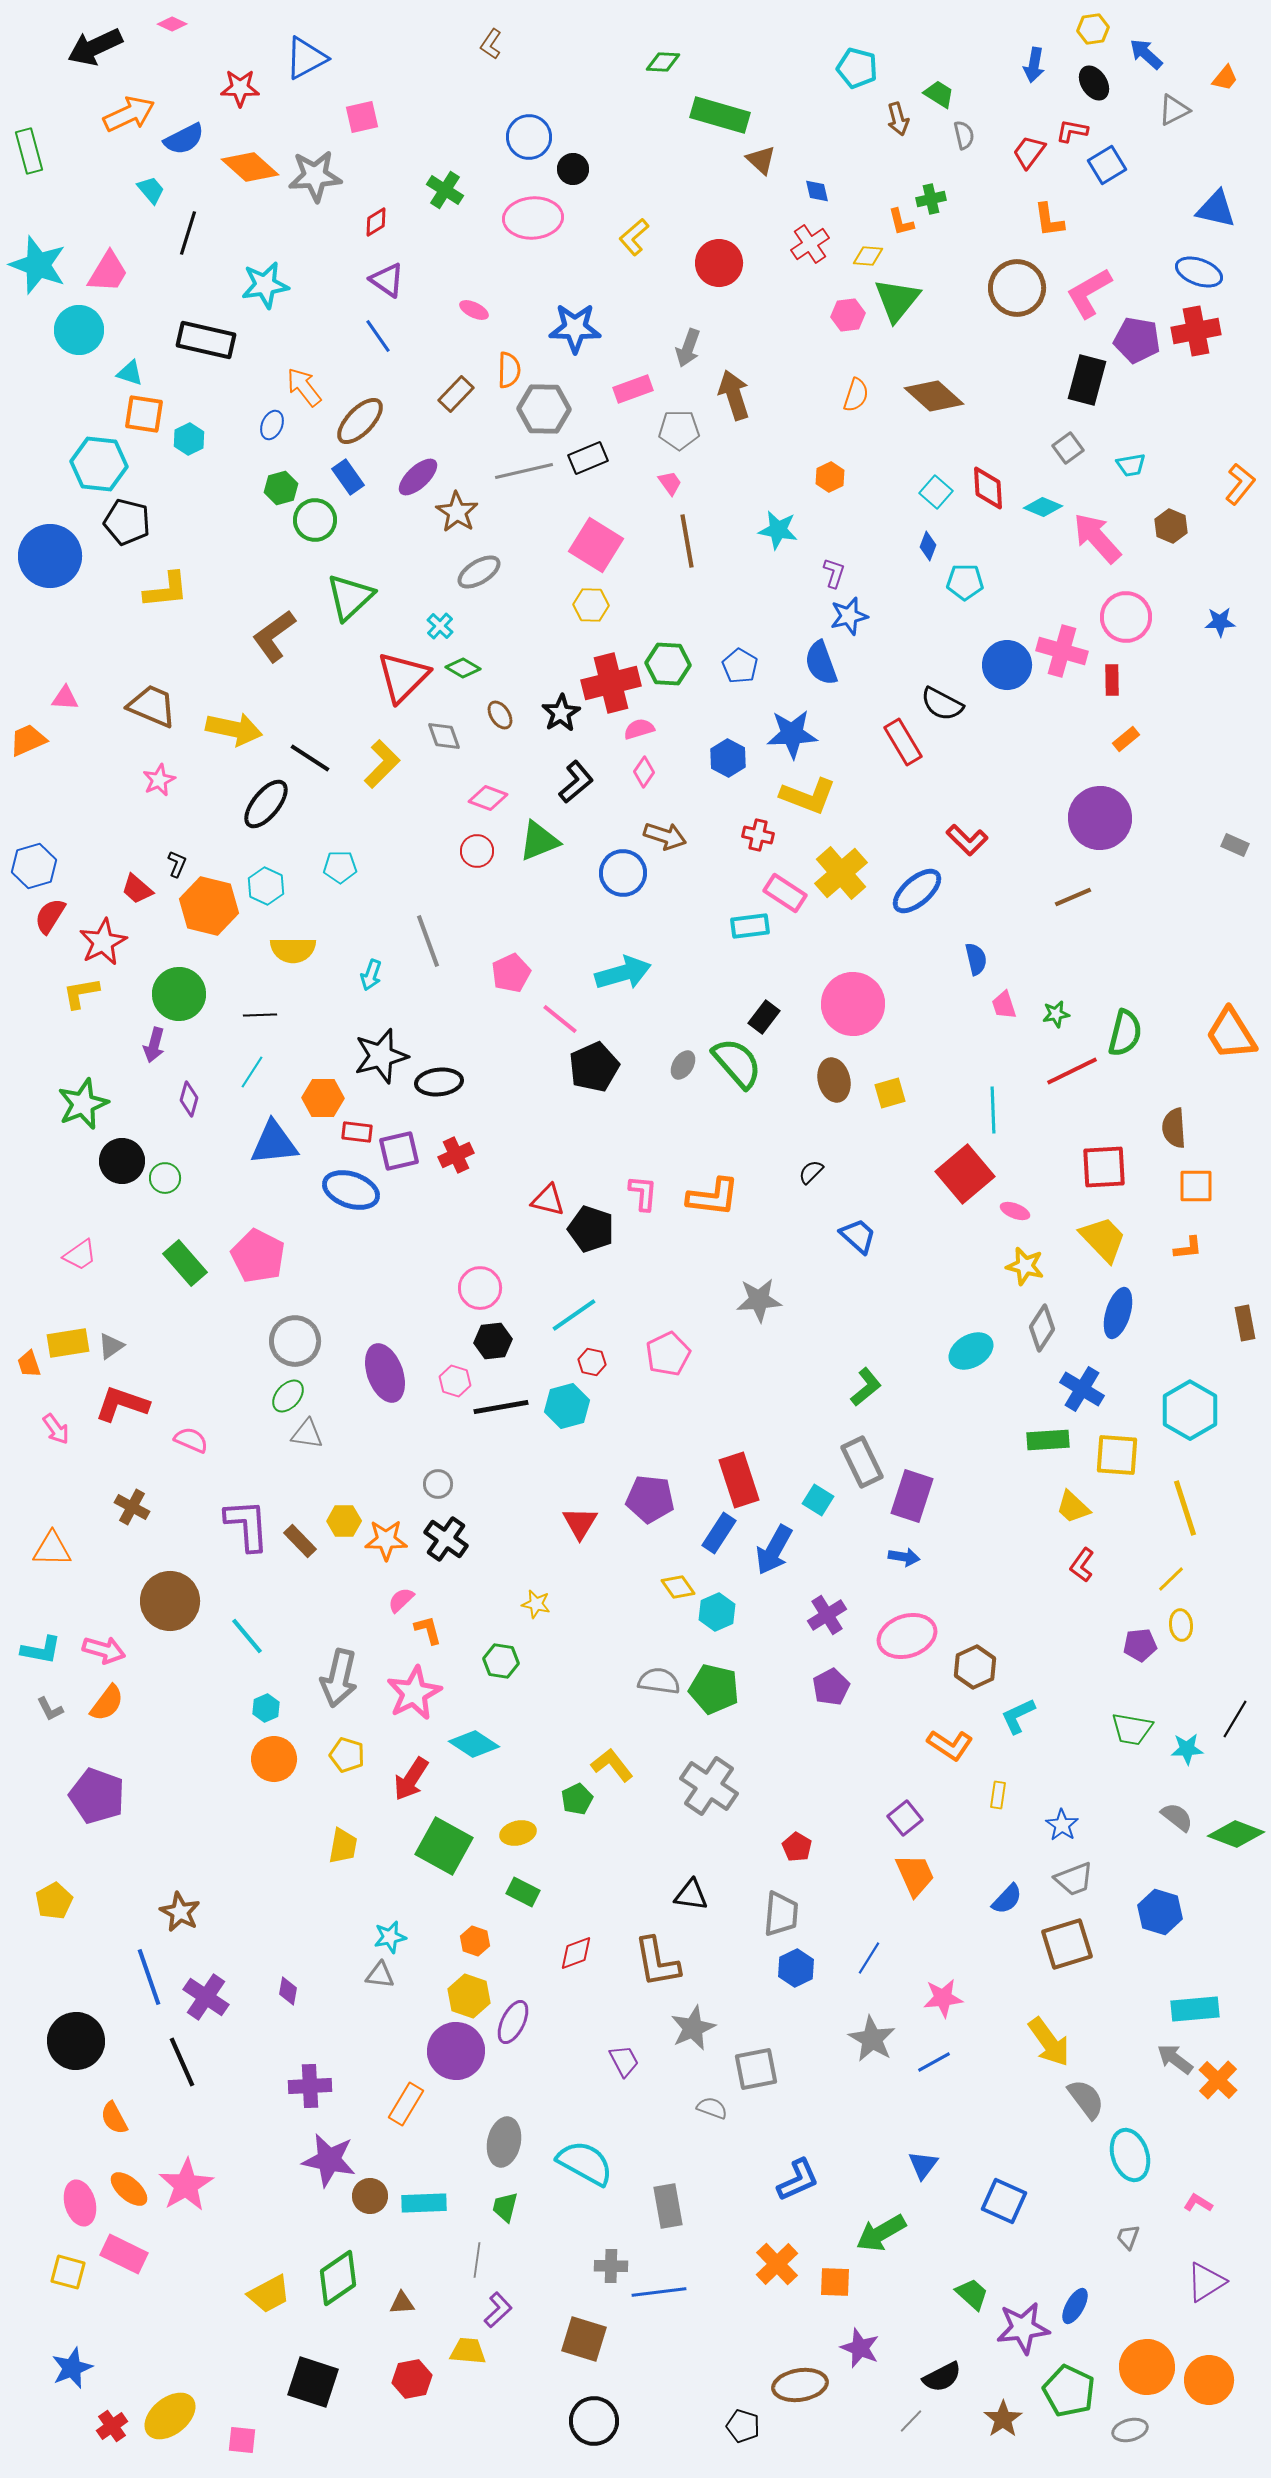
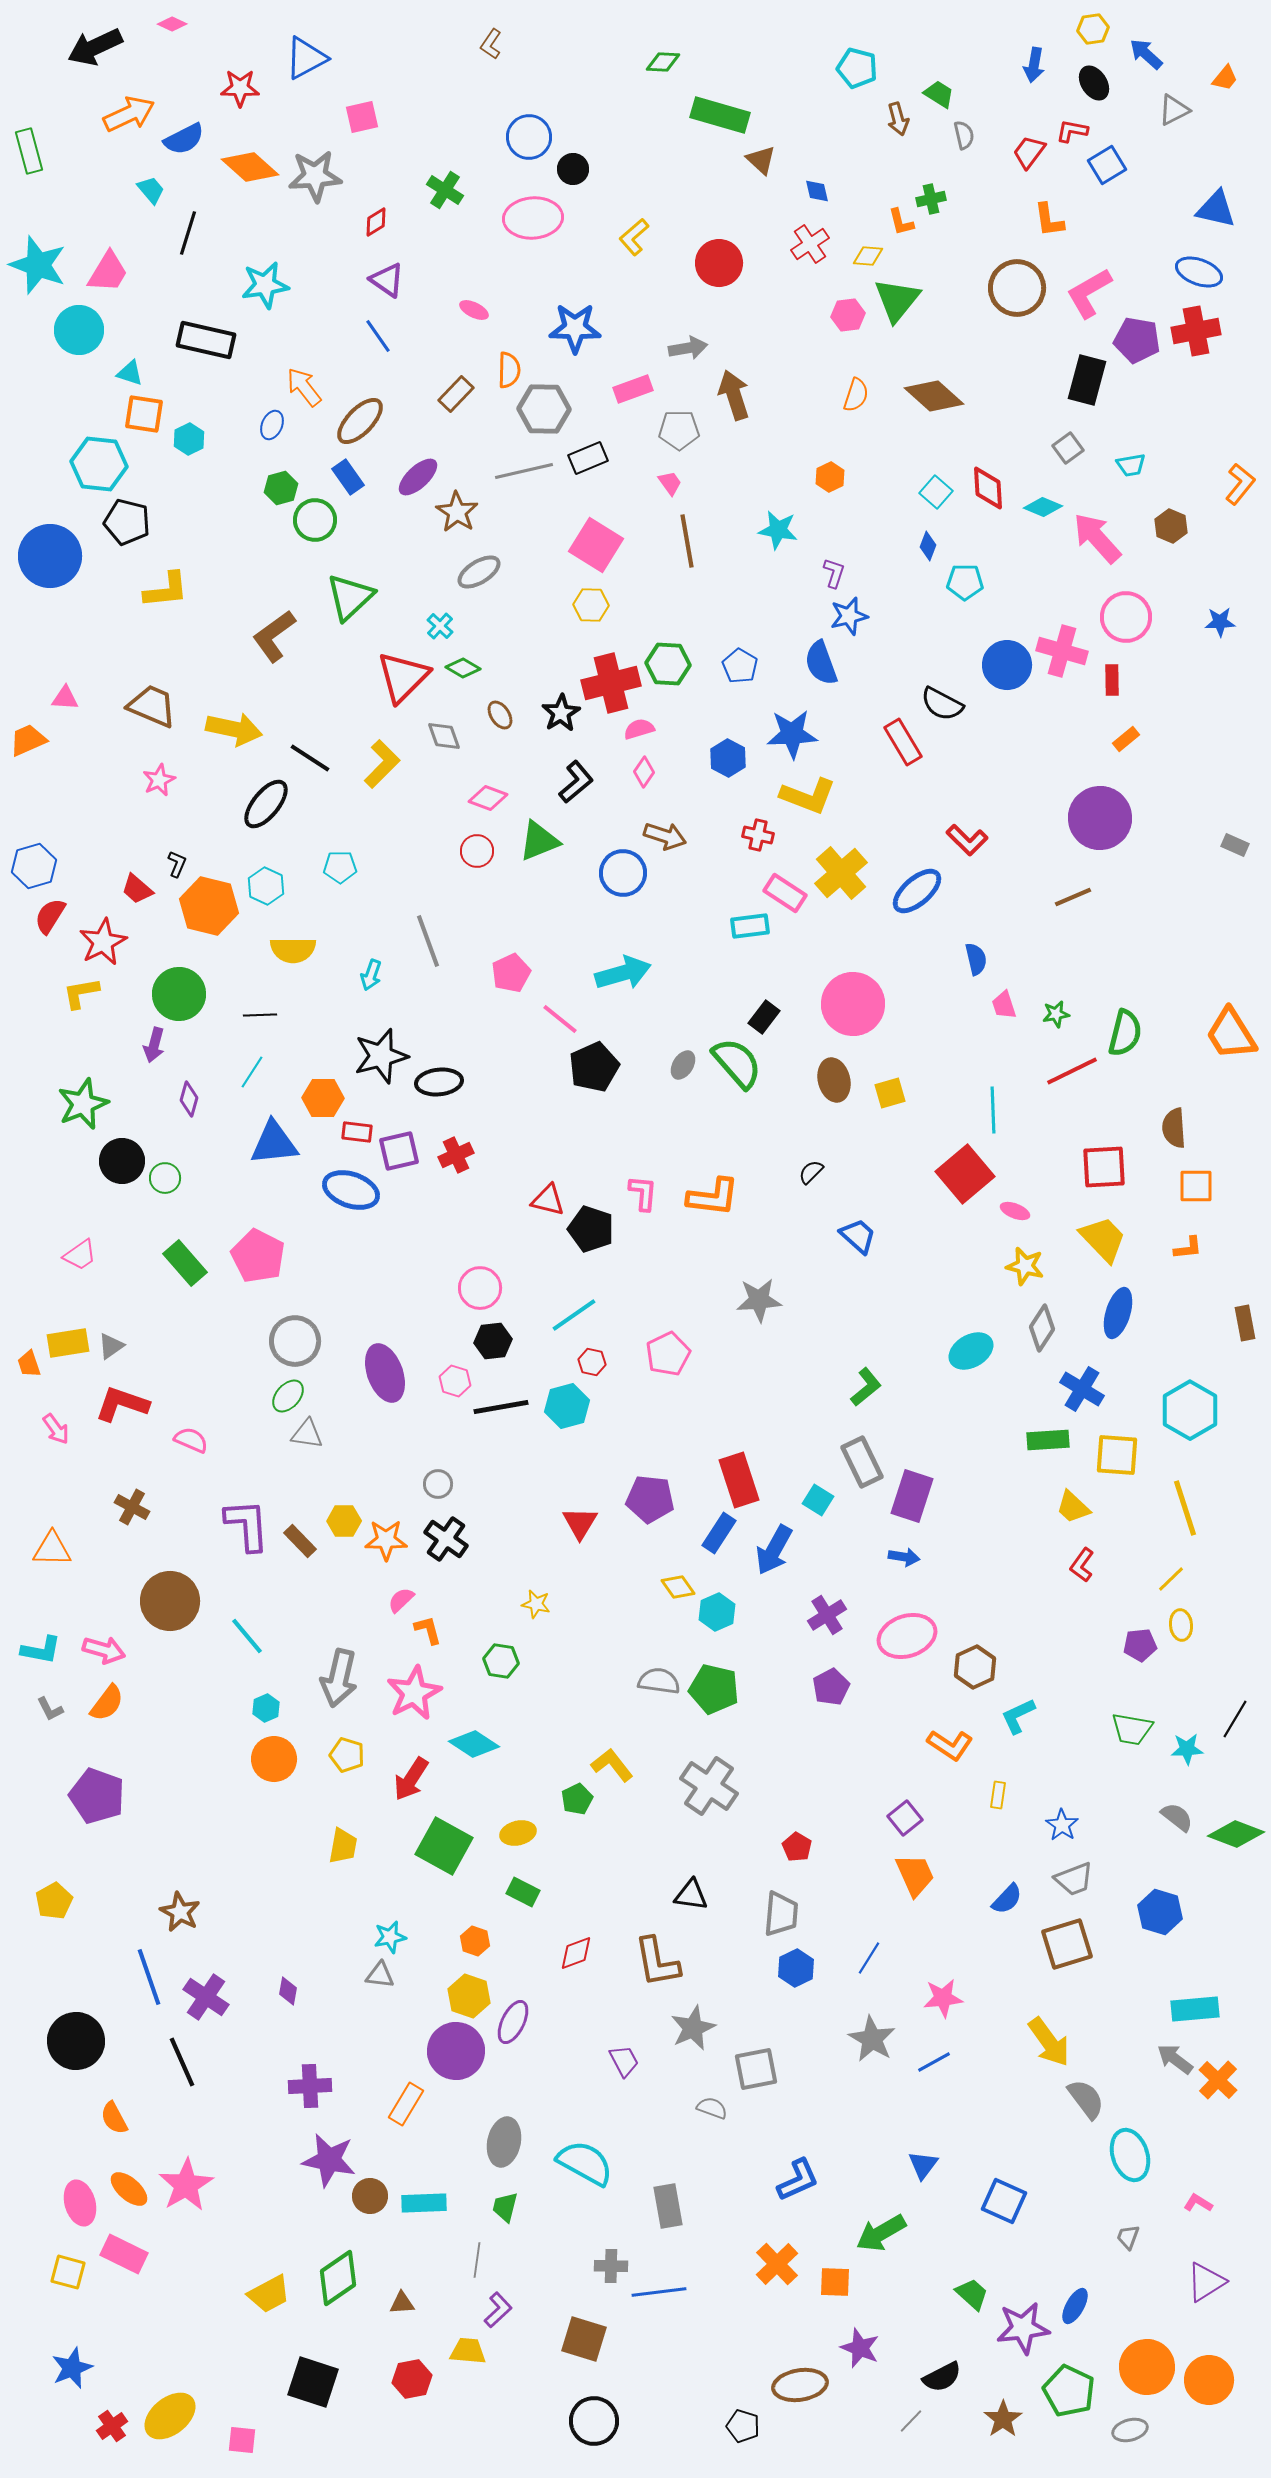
gray arrow at (688, 348): rotated 120 degrees counterclockwise
